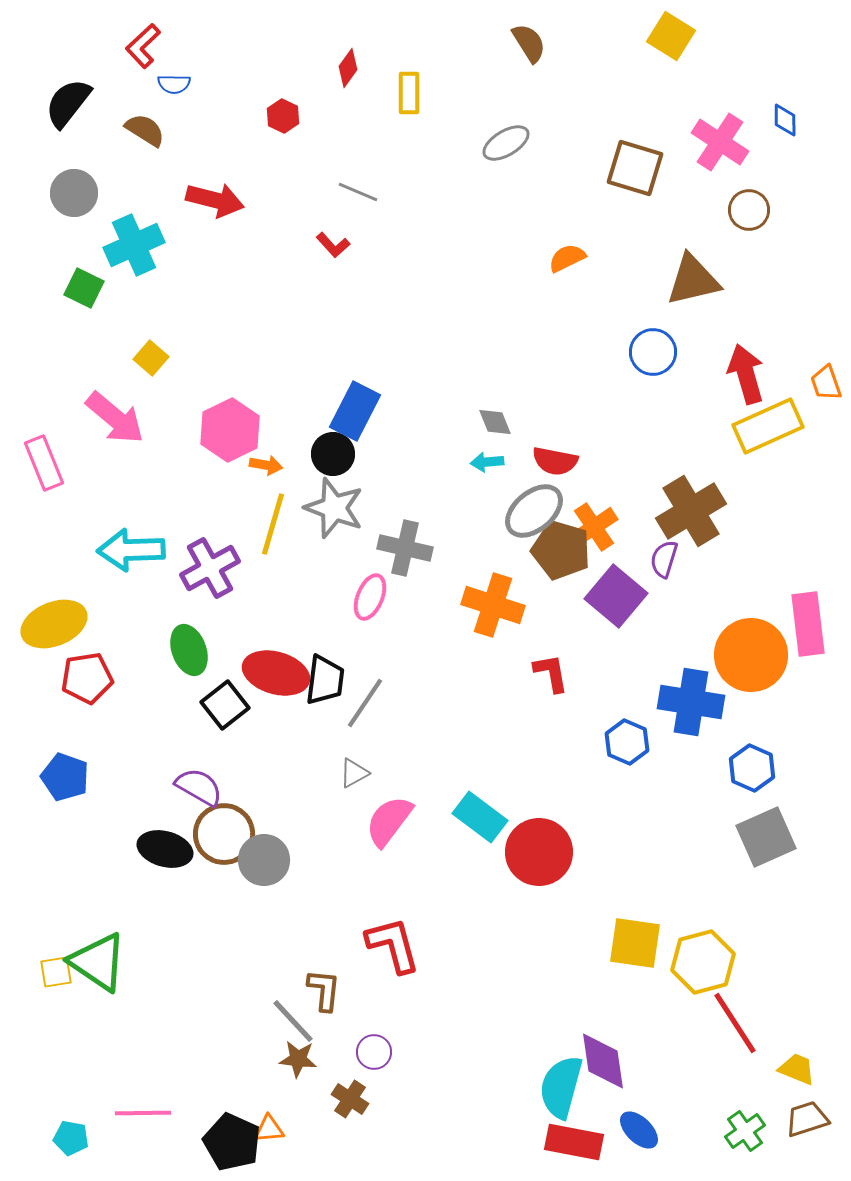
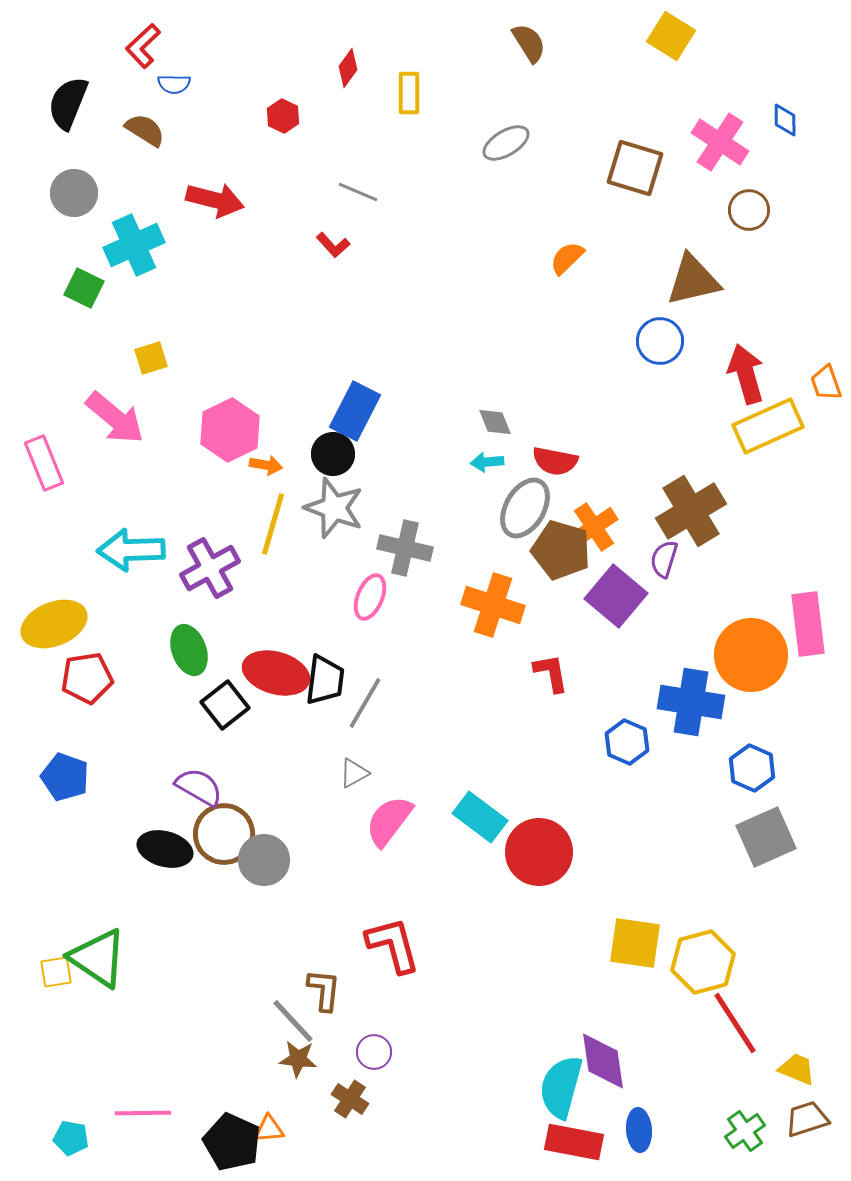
black semicircle at (68, 103): rotated 16 degrees counterclockwise
orange semicircle at (567, 258): rotated 18 degrees counterclockwise
blue circle at (653, 352): moved 7 px right, 11 px up
yellow square at (151, 358): rotated 32 degrees clockwise
gray ellipse at (534, 511): moved 9 px left, 3 px up; rotated 20 degrees counterclockwise
gray line at (365, 703): rotated 4 degrees counterclockwise
green triangle at (98, 962): moved 4 px up
blue ellipse at (639, 1130): rotated 42 degrees clockwise
